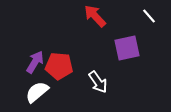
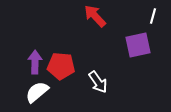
white line: moved 4 px right; rotated 56 degrees clockwise
purple square: moved 11 px right, 3 px up
purple arrow: rotated 30 degrees counterclockwise
red pentagon: moved 2 px right
